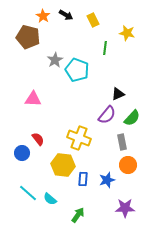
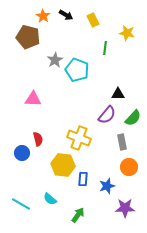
black triangle: rotated 24 degrees clockwise
green semicircle: moved 1 px right
red semicircle: rotated 24 degrees clockwise
orange circle: moved 1 px right, 2 px down
blue star: moved 6 px down
cyan line: moved 7 px left, 11 px down; rotated 12 degrees counterclockwise
